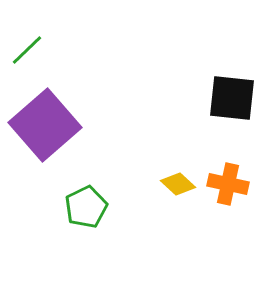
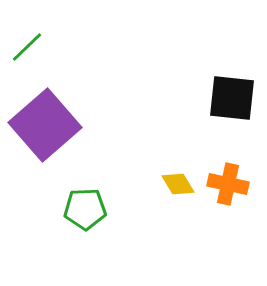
green line: moved 3 px up
yellow diamond: rotated 16 degrees clockwise
green pentagon: moved 1 px left, 2 px down; rotated 24 degrees clockwise
